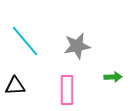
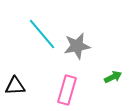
cyan line: moved 17 px right, 7 px up
green arrow: rotated 24 degrees counterclockwise
pink rectangle: rotated 16 degrees clockwise
